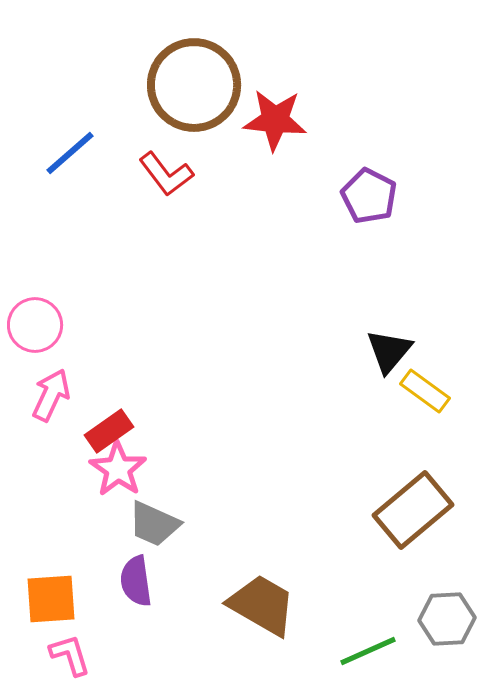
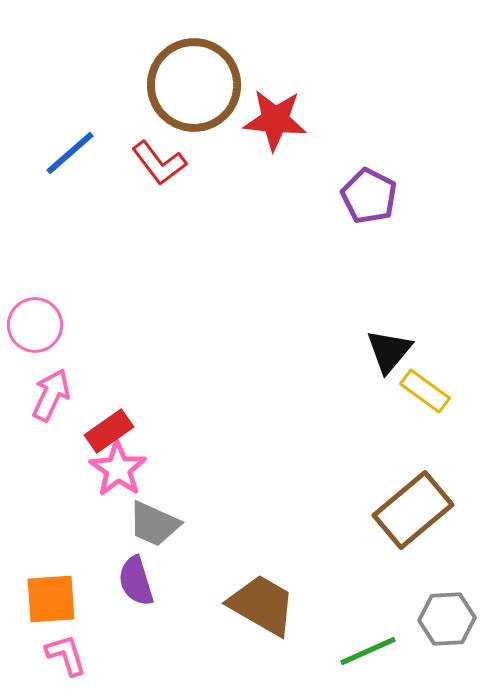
red L-shape: moved 7 px left, 11 px up
purple semicircle: rotated 9 degrees counterclockwise
pink L-shape: moved 4 px left
